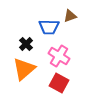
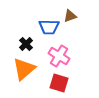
red square: rotated 12 degrees counterclockwise
